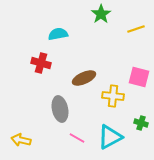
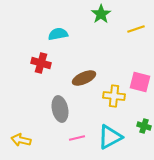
pink square: moved 1 px right, 5 px down
yellow cross: moved 1 px right
green cross: moved 3 px right, 3 px down
pink line: rotated 42 degrees counterclockwise
